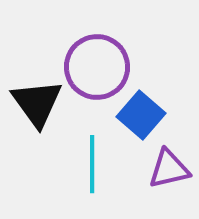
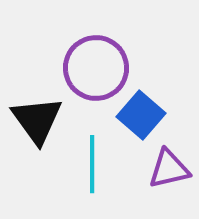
purple circle: moved 1 px left, 1 px down
black triangle: moved 17 px down
